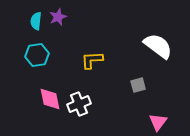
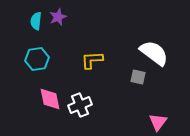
white semicircle: moved 4 px left, 7 px down
cyan hexagon: moved 4 px down
gray square: moved 8 px up; rotated 28 degrees clockwise
white cross: moved 1 px right, 1 px down
